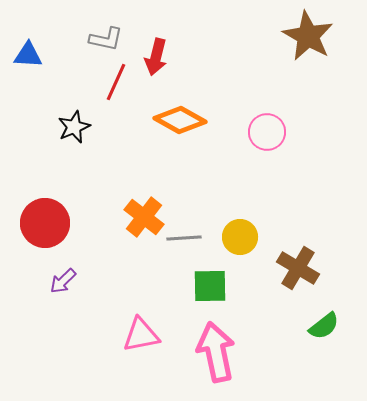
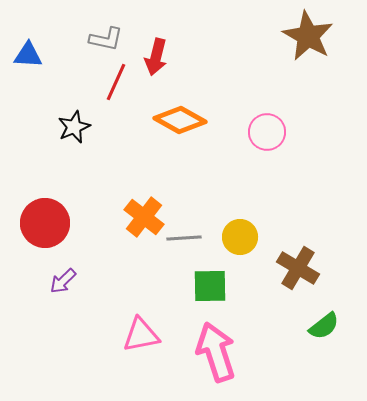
pink arrow: rotated 6 degrees counterclockwise
